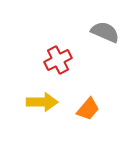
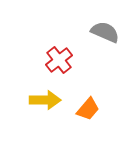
red cross: moved 1 px right; rotated 12 degrees counterclockwise
yellow arrow: moved 3 px right, 2 px up
